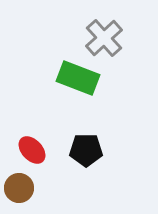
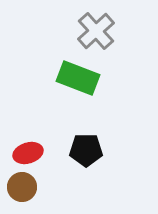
gray cross: moved 8 px left, 7 px up
red ellipse: moved 4 px left, 3 px down; rotated 64 degrees counterclockwise
brown circle: moved 3 px right, 1 px up
